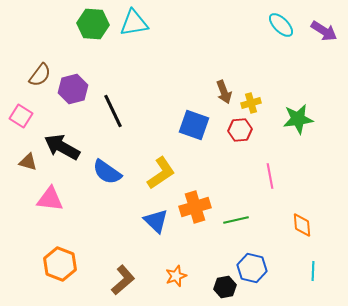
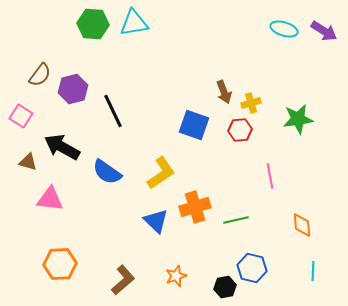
cyan ellipse: moved 3 px right, 4 px down; rotated 28 degrees counterclockwise
orange hexagon: rotated 24 degrees counterclockwise
